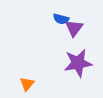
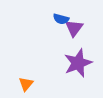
purple star: rotated 12 degrees counterclockwise
orange triangle: moved 1 px left
